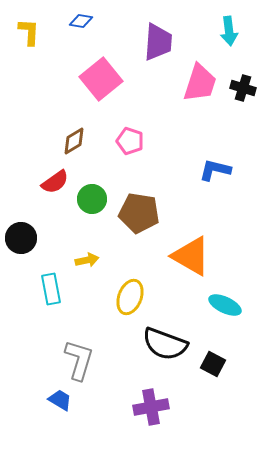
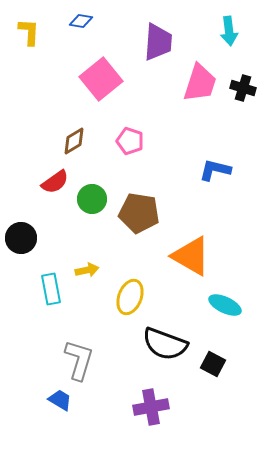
yellow arrow: moved 10 px down
